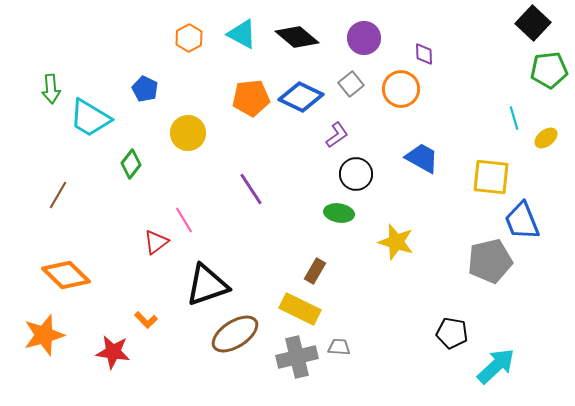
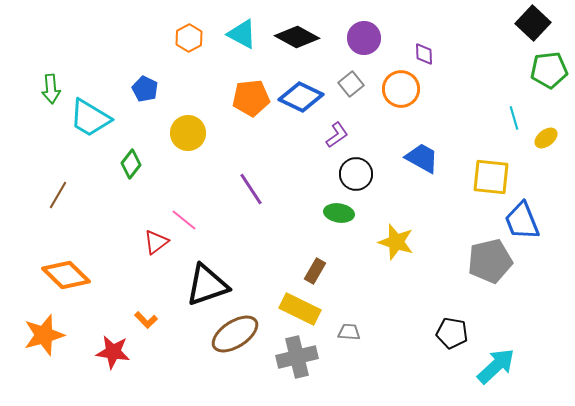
black diamond at (297, 37): rotated 12 degrees counterclockwise
pink line at (184, 220): rotated 20 degrees counterclockwise
gray trapezoid at (339, 347): moved 10 px right, 15 px up
